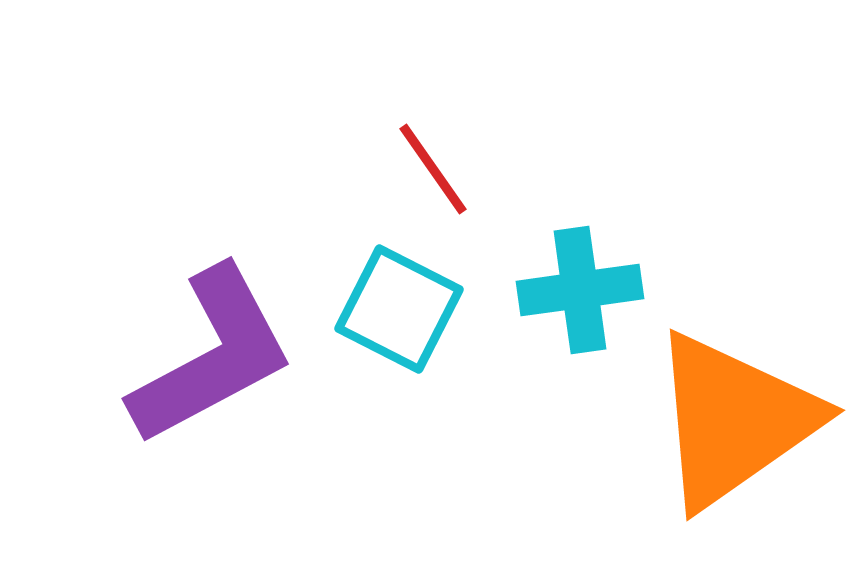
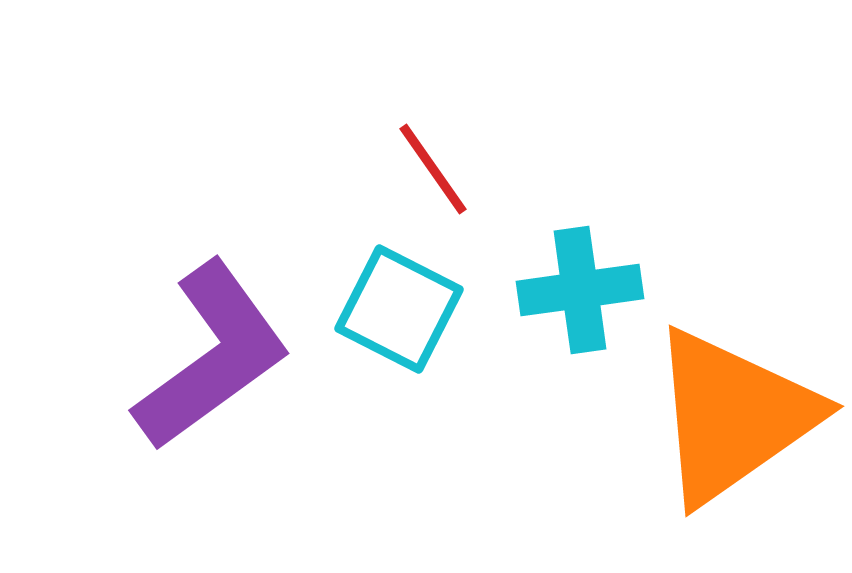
purple L-shape: rotated 8 degrees counterclockwise
orange triangle: moved 1 px left, 4 px up
